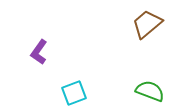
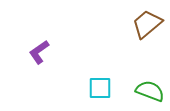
purple L-shape: rotated 20 degrees clockwise
cyan square: moved 26 px right, 5 px up; rotated 20 degrees clockwise
